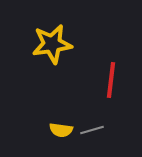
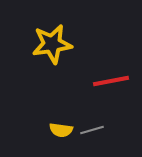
red line: moved 1 px down; rotated 72 degrees clockwise
